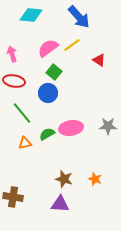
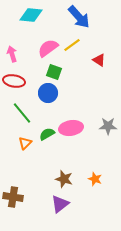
green square: rotated 21 degrees counterclockwise
orange triangle: rotated 32 degrees counterclockwise
purple triangle: rotated 42 degrees counterclockwise
